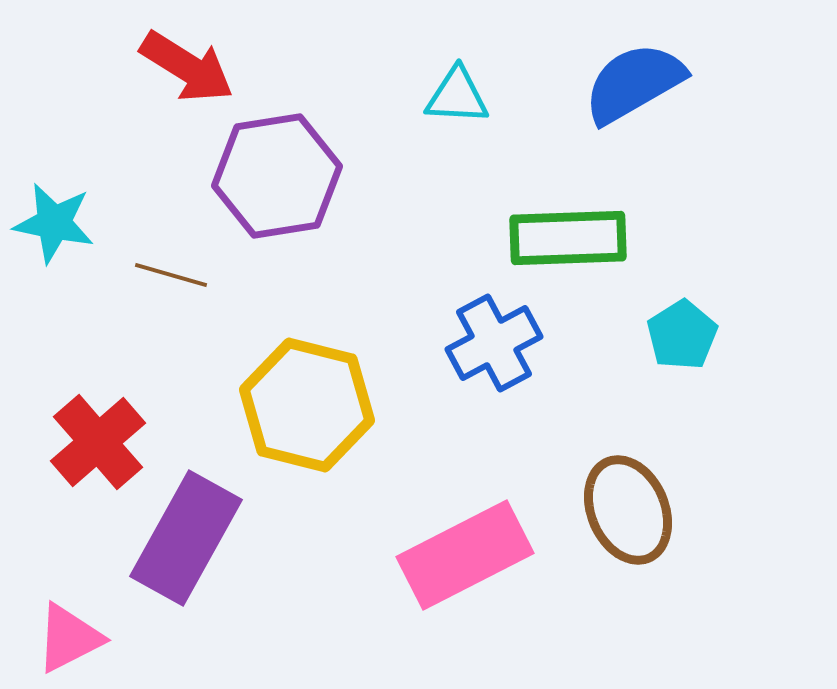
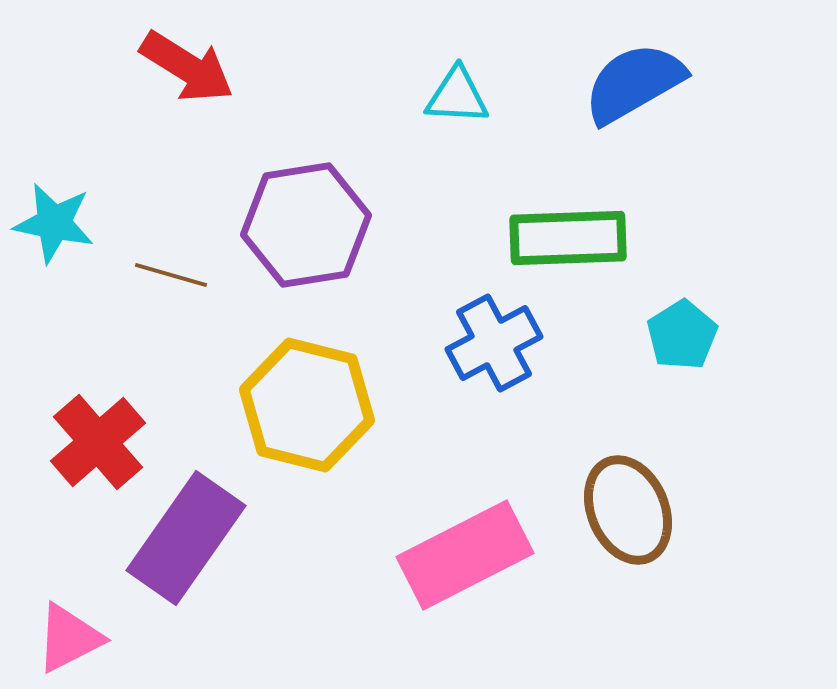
purple hexagon: moved 29 px right, 49 px down
purple rectangle: rotated 6 degrees clockwise
